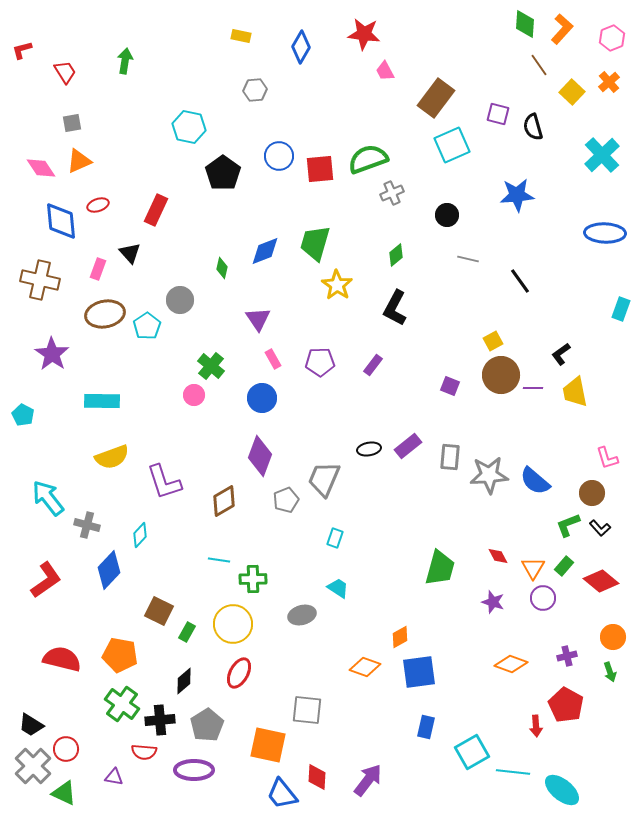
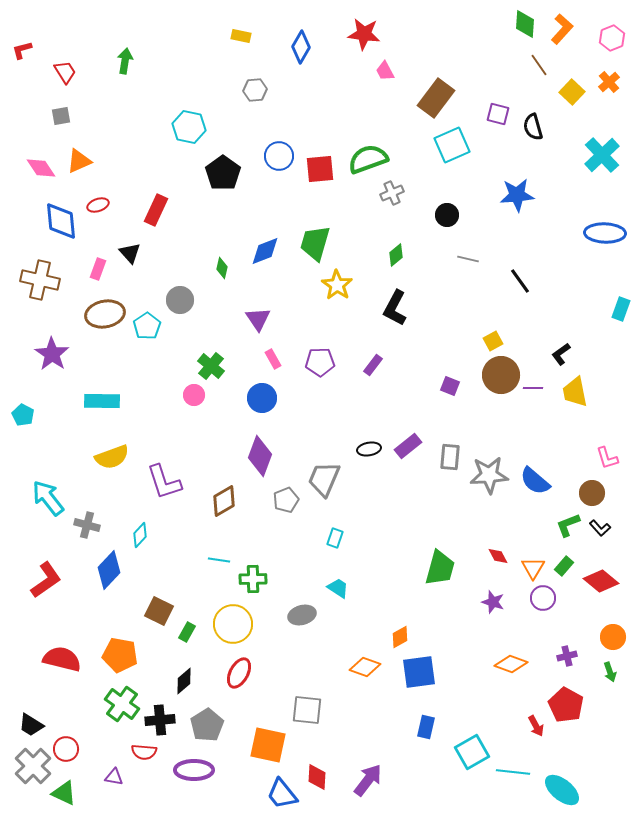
gray square at (72, 123): moved 11 px left, 7 px up
red arrow at (536, 726): rotated 25 degrees counterclockwise
